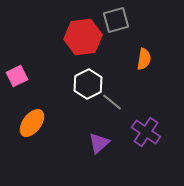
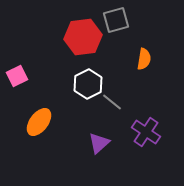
orange ellipse: moved 7 px right, 1 px up
